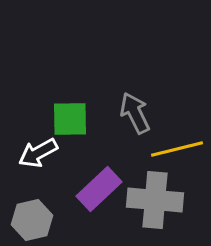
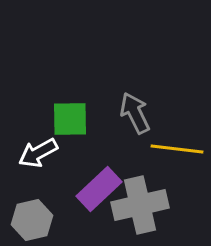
yellow line: rotated 21 degrees clockwise
gray cross: moved 15 px left, 5 px down; rotated 18 degrees counterclockwise
